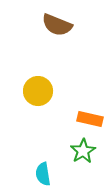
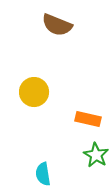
yellow circle: moved 4 px left, 1 px down
orange rectangle: moved 2 px left
green star: moved 13 px right, 4 px down; rotated 10 degrees counterclockwise
